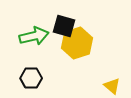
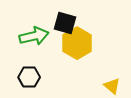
black square: moved 1 px right, 3 px up
yellow hexagon: rotated 12 degrees counterclockwise
black hexagon: moved 2 px left, 1 px up
